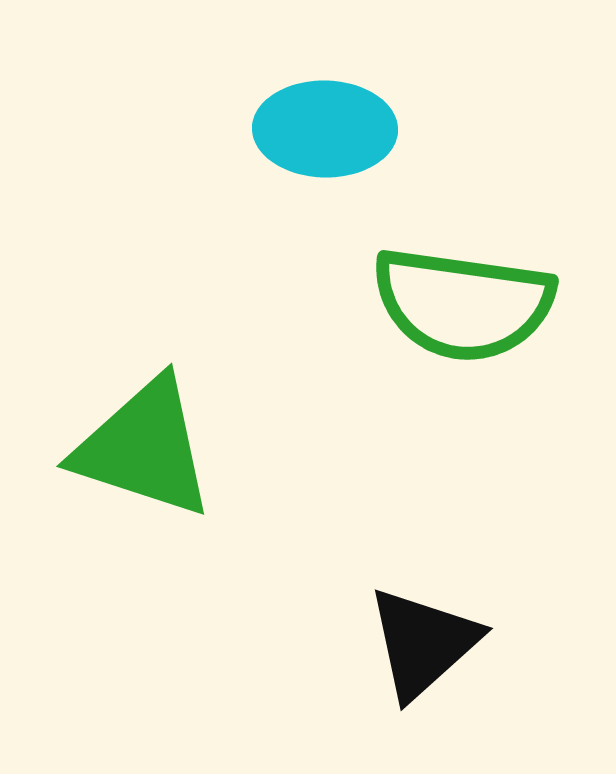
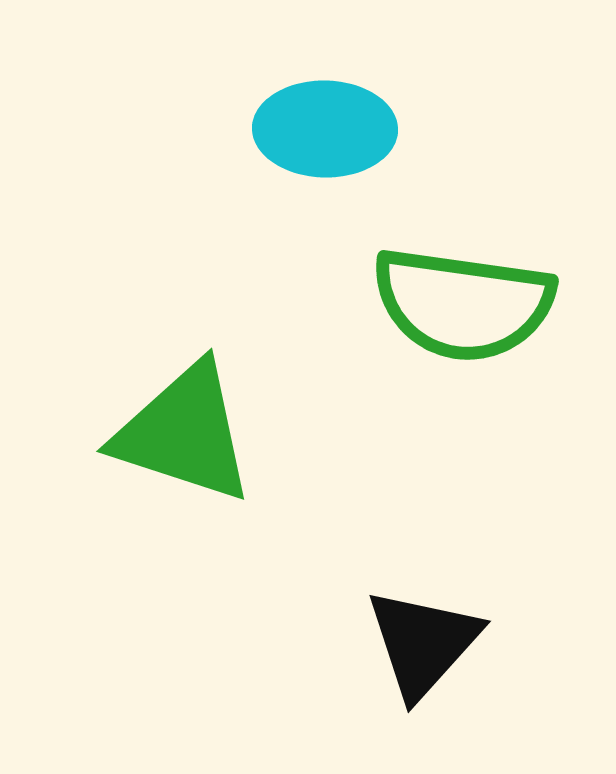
green triangle: moved 40 px right, 15 px up
black triangle: rotated 6 degrees counterclockwise
